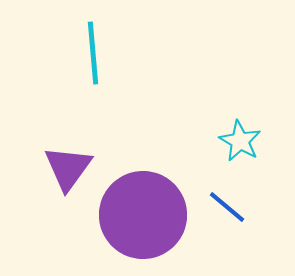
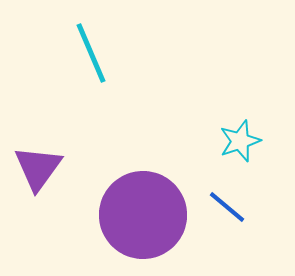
cyan line: moved 2 px left; rotated 18 degrees counterclockwise
cyan star: rotated 24 degrees clockwise
purple triangle: moved 30 px left
